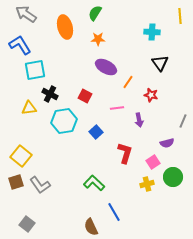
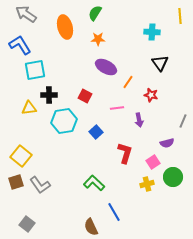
black cross: moved 1 px left, 1 px down; rotated 28 degrees counterclockwise
